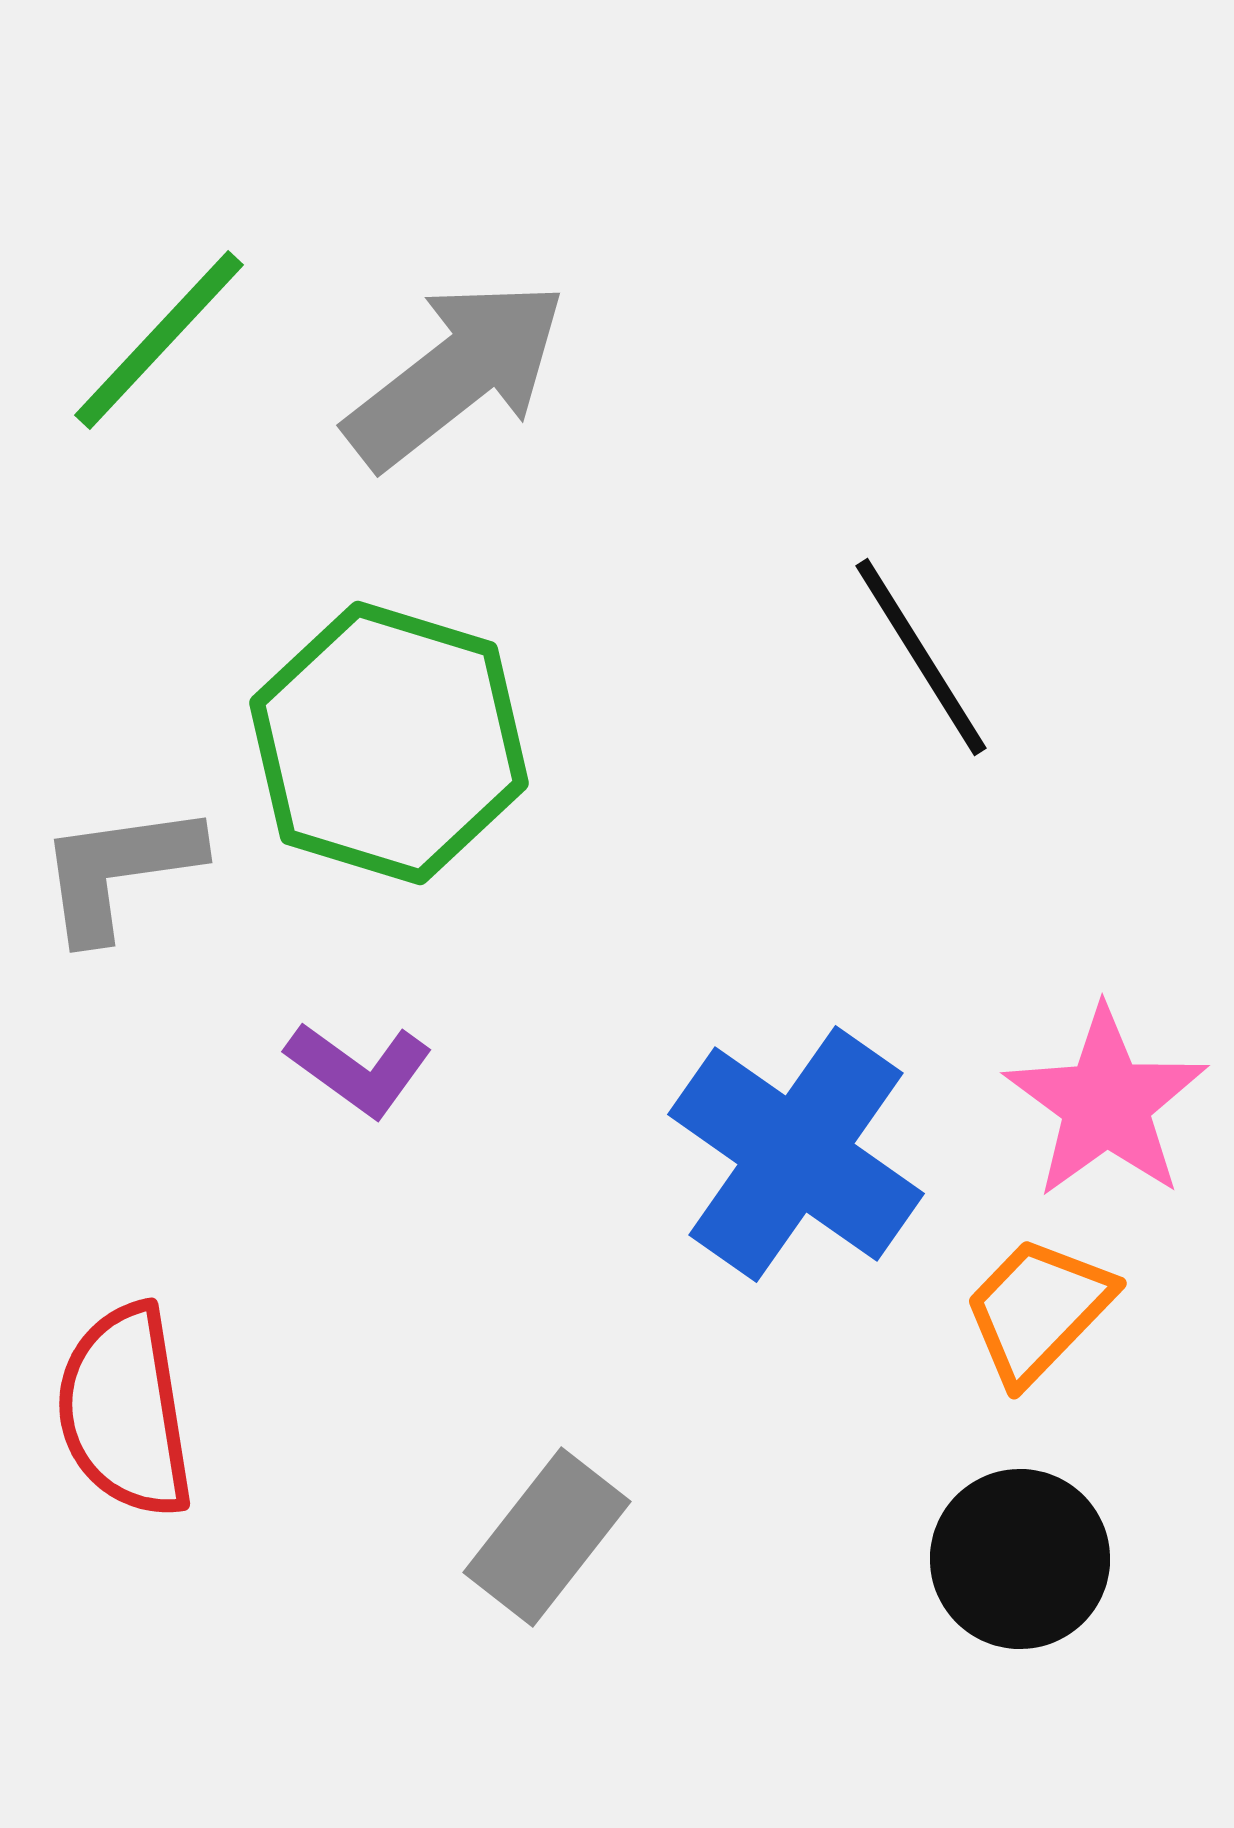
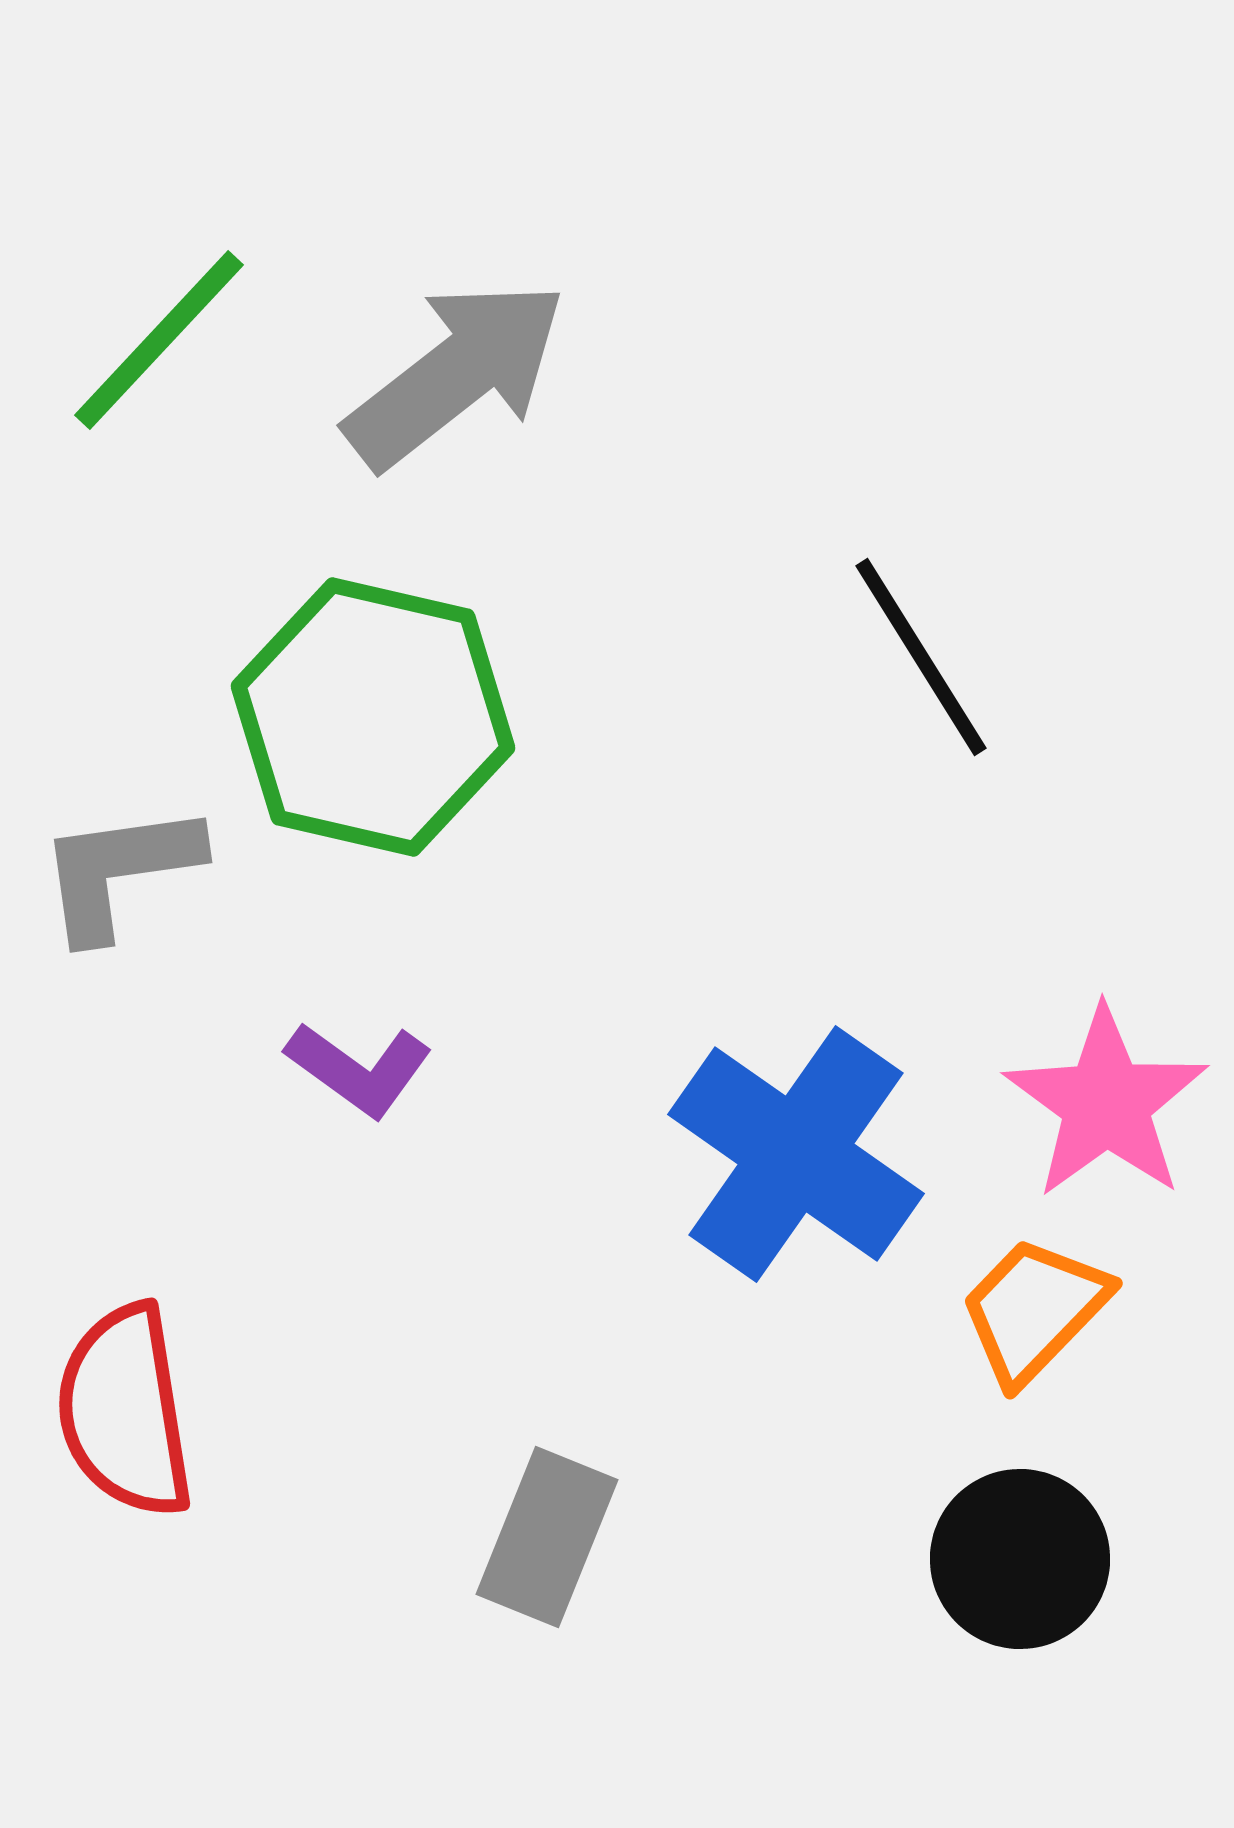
green hexagon: moved 16 px left, 26 px up; rotated 4 degrees counterclockwise
orange trapezoid: moved 4 px left
gray rectangle: rotated 16 degrees counterclockwise
